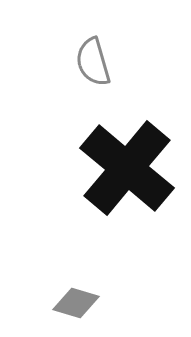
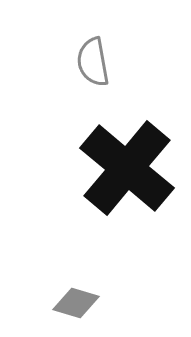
gray semicircle: rotated 6 degrees clockwise
